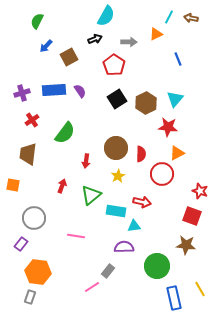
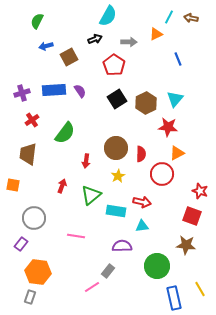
cyan semicircle at (106, 16): moved 2 px right
blue arrow at (46, 46): rotated 32 degrees clockwise
cyan triangle at (134, 226): moved 8 px right
purple semicircle at (124, 247): moved 2 px left, 1 px up
